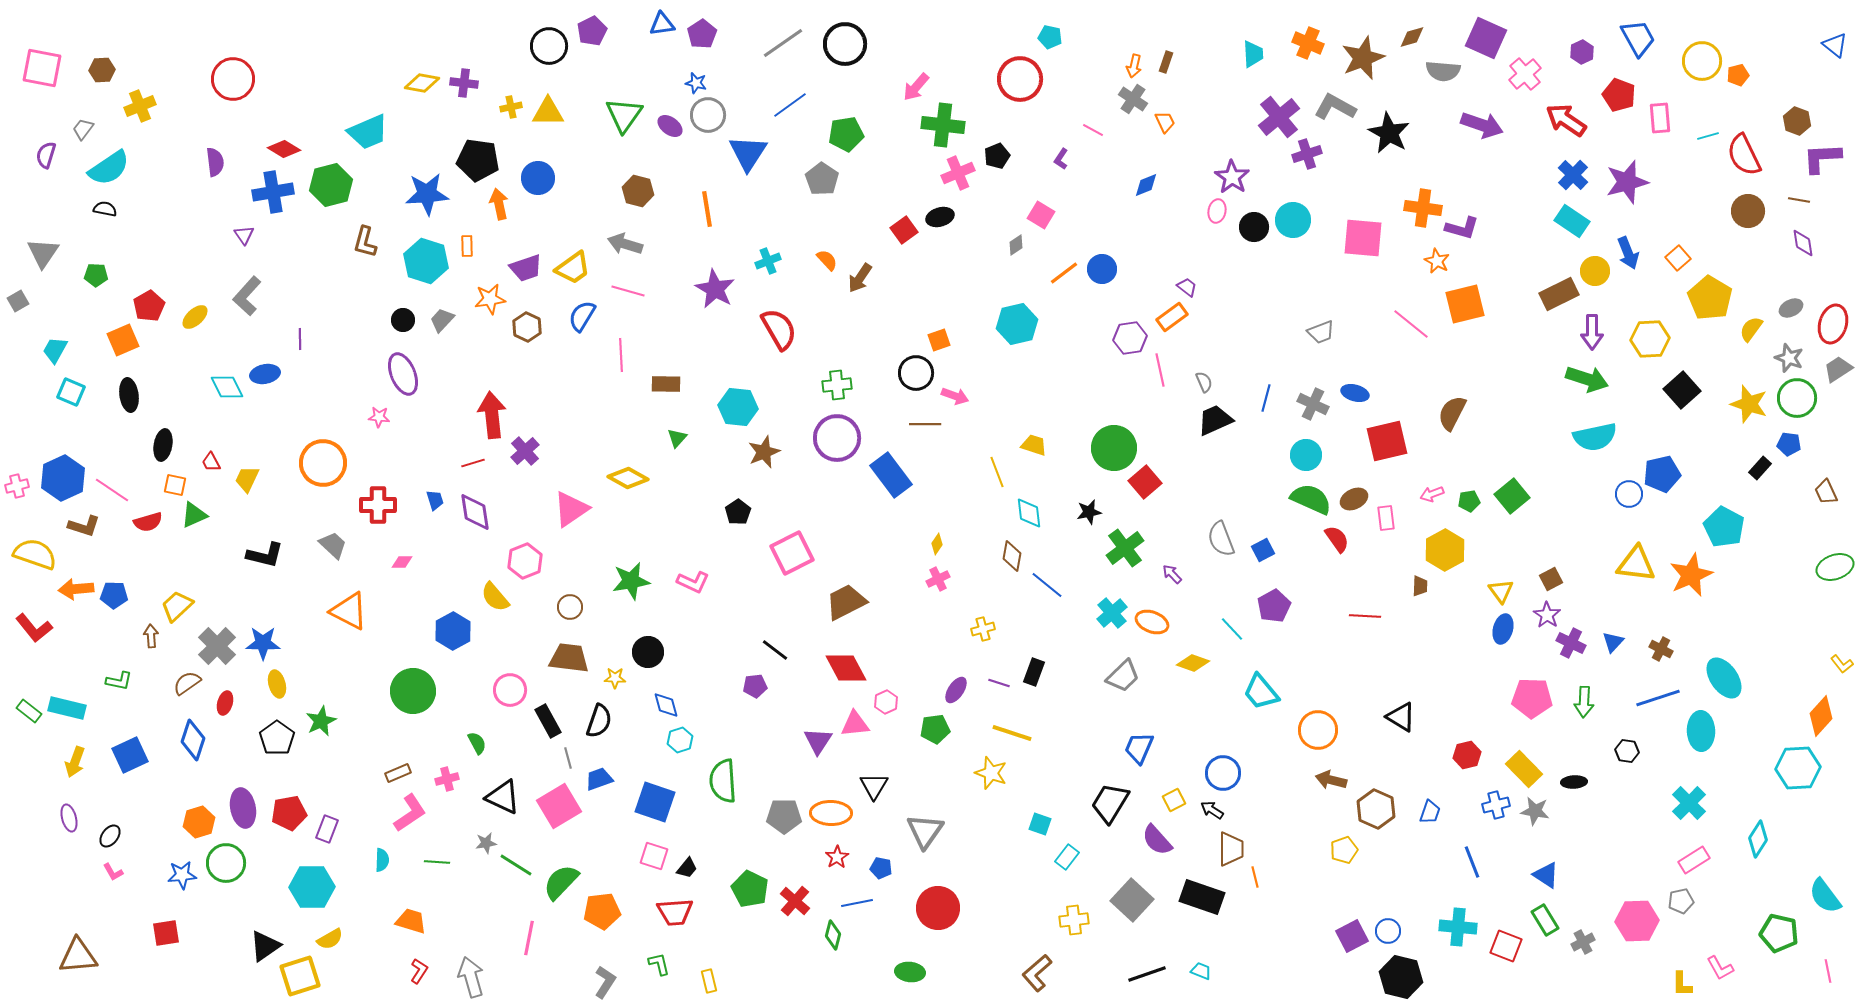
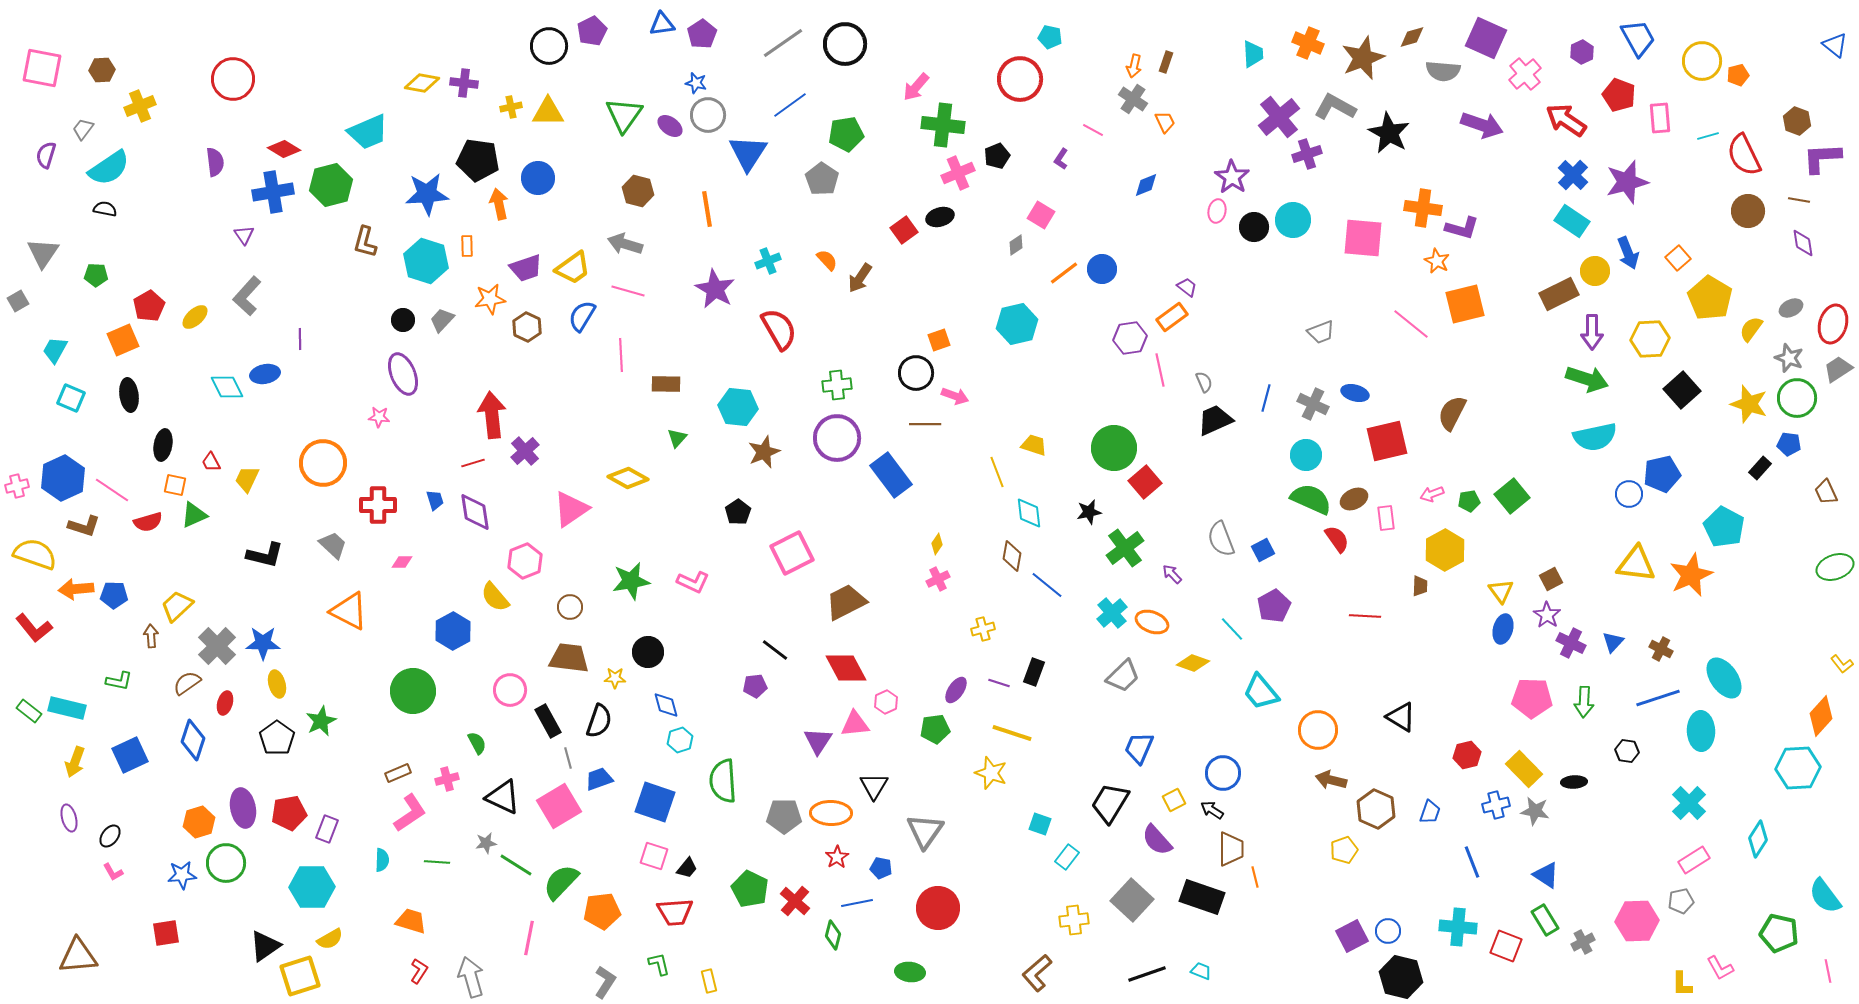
cyan square at (71, 392): moved 6 px down
